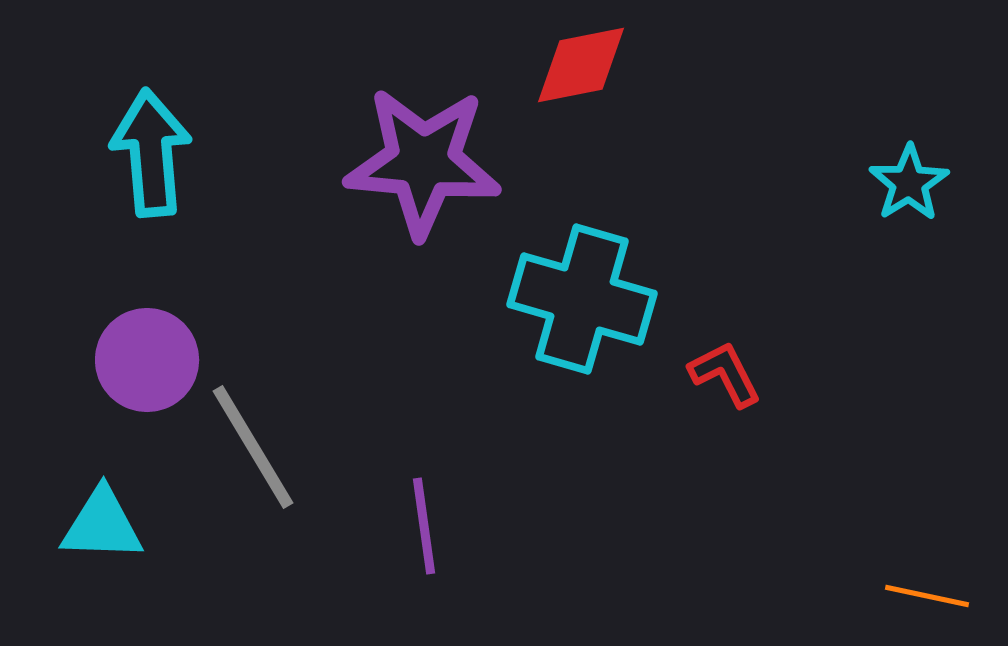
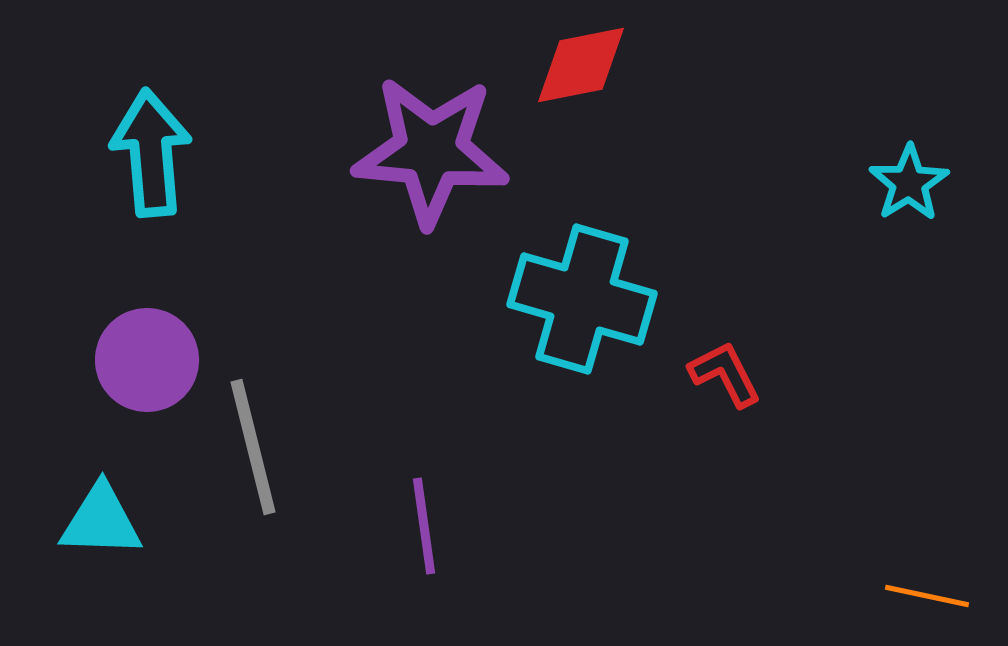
purple star: moved 8 px right, 11 px up
gray line: rotated 17 degrees clockwise
cyan triangle: moved 1 px left, 4 px up
